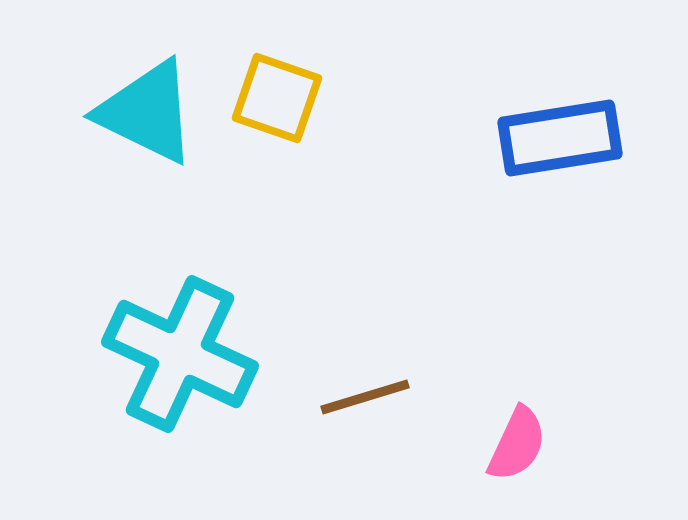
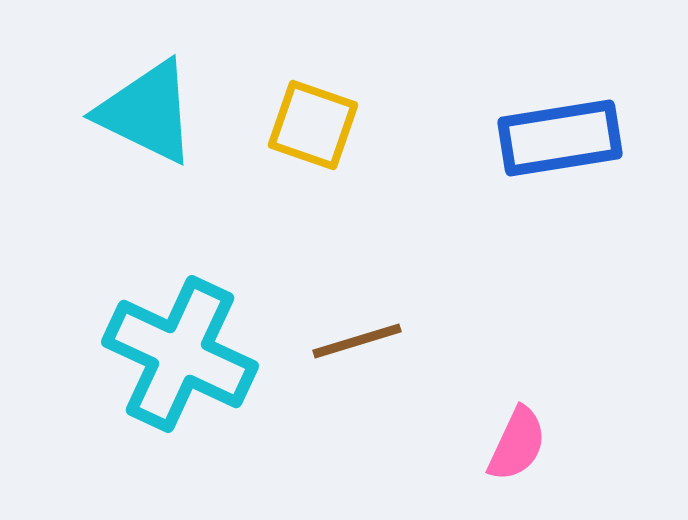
yellow square: moved 36 px right, 27 px down
brown line: moved 8 px left, 56 px up
